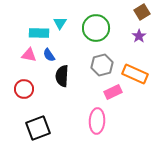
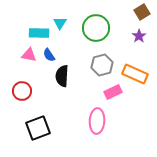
red circle: moved 2 px left, 2 px down
